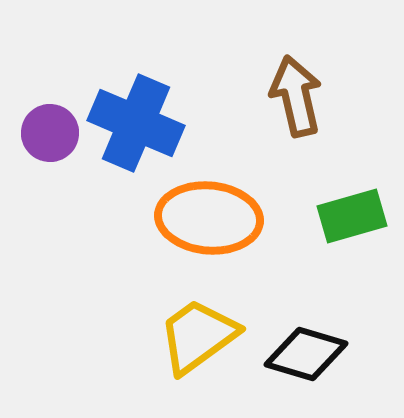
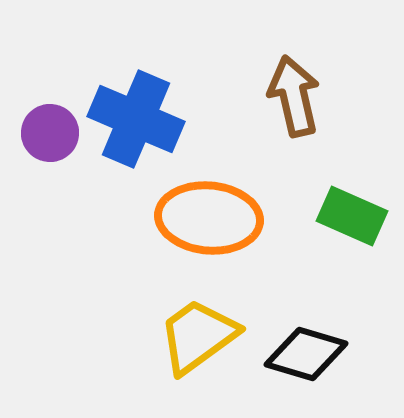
brown arrow: moved 2 px left
blue cross: moved 4 px up
green rectangle: rotated 40 degrees clockwise
